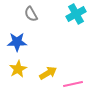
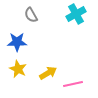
gray semicircle: moved 1 px down
yellow star: rotated 18 degrees counterclockwise
